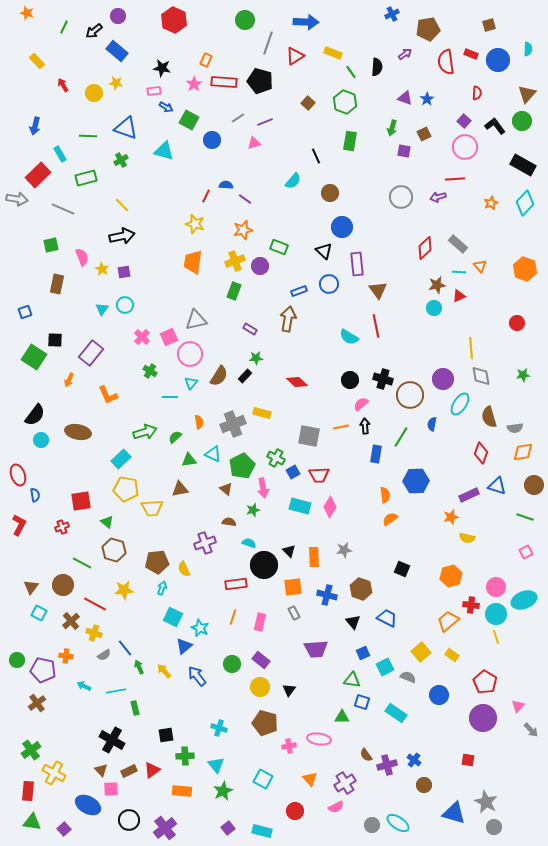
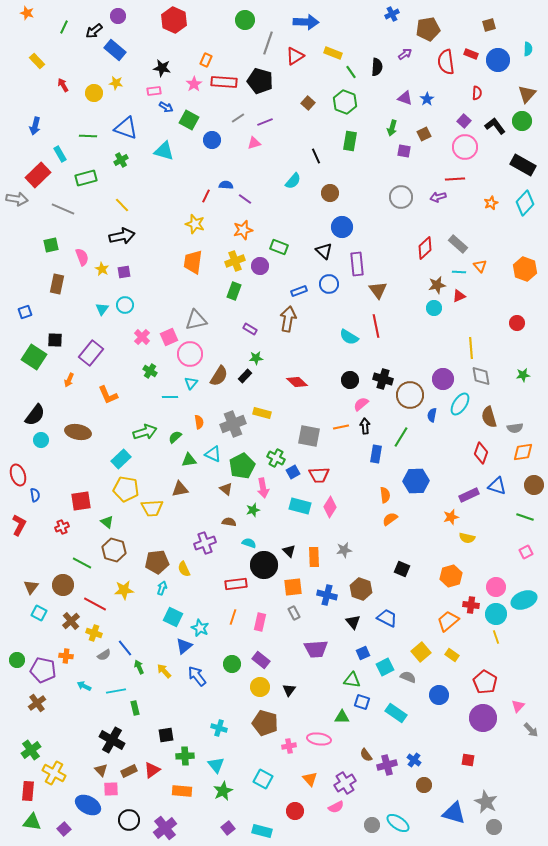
blue rectangle at (117, 51): moved 2 px left, 1 px up
blue semicircle at (432, 424): moved 9 px up
